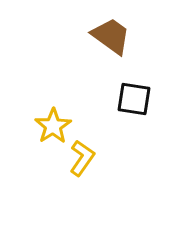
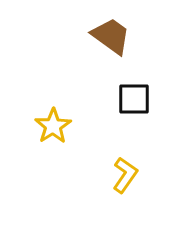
black square: rotated 9 degrees counterclockwise
yellow L-shape: moved 43 px right, 17 px down
